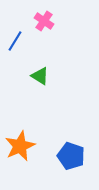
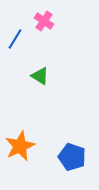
blue line: moved 2 px up
blue pentagon: moved 1 px right, 1 px down
